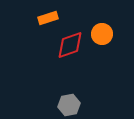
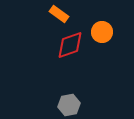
orange rectangle: moved 11 px right, 4 px up; rotated 54 degrees clockwise
orange circle: moved 2 px up
